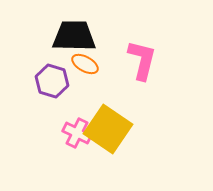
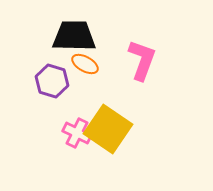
pink L-shape: rotated 6 degrees clockwise
